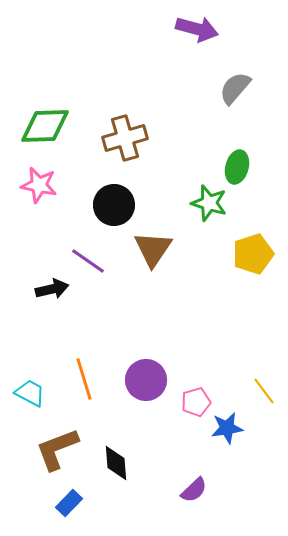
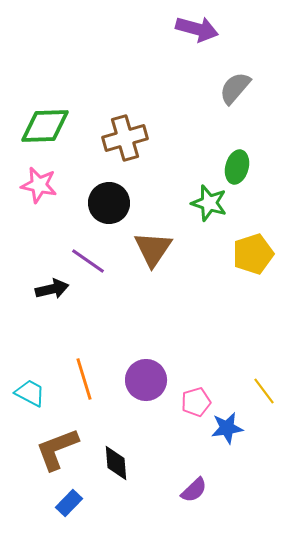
black circle: moved 5 px left, 2 px up
